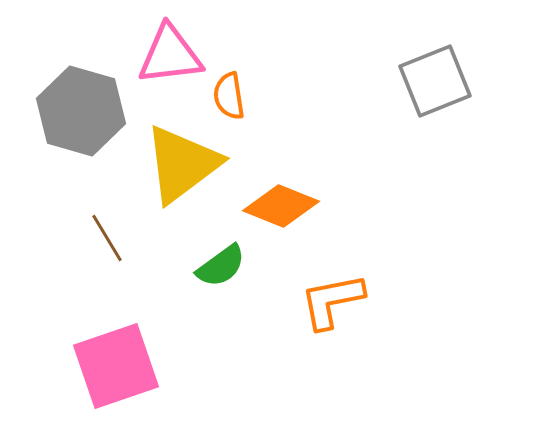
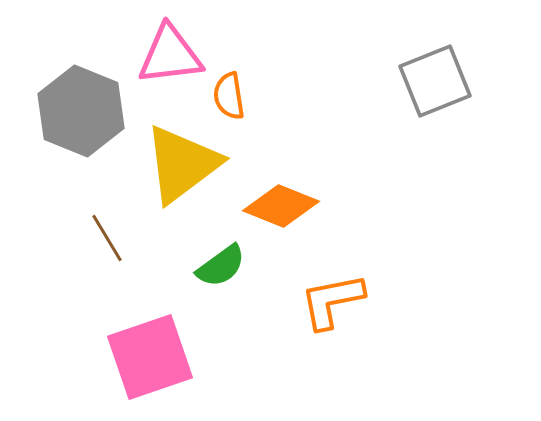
gray hexagon: rotated 6 degrees clockwise
pink square: moved 34 px right, 9 px up
